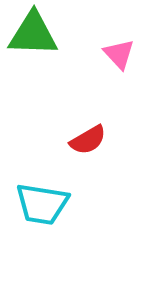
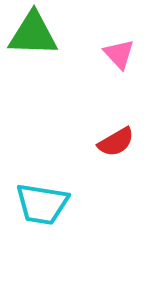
red semicircle: moved 28 px right, 2 px down
